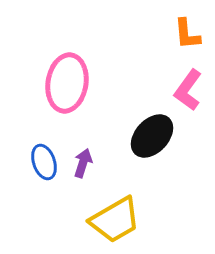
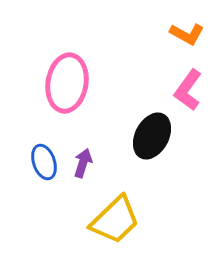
orange L-shape: rotated 56 degrees counterclockwise
black ellipse: rotated 15 degrees counterclockwise
yellow trapezoid: rotated 14 degrees counterclockwise
